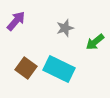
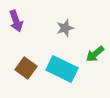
purple arrow: rotated 120 degrees clockwise
green arrow: moved 12 px down
cyan rectangle: moved 3 px right
